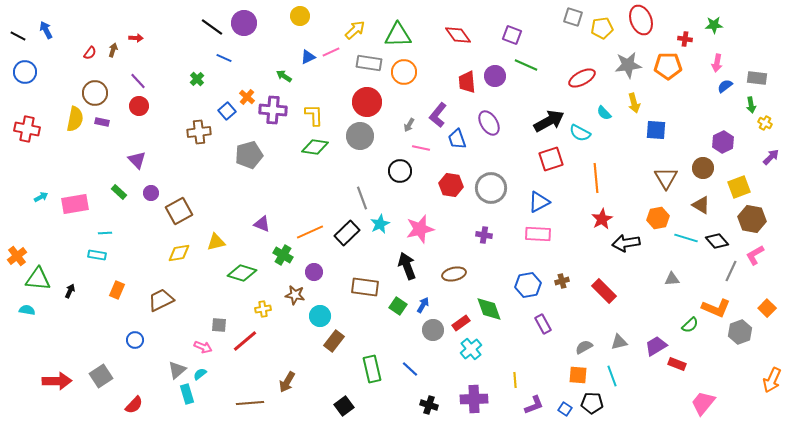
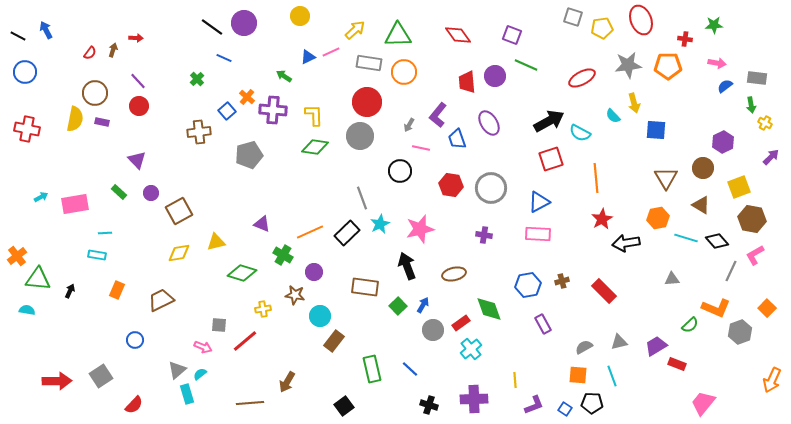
pink arrow at (717, 63): rotated 90 degrees counterclockwise
cyan semicircle at (604, 113): moved 9 px right, 3 px down
green square at (398, 306): rotated 12 degrees clockwise
